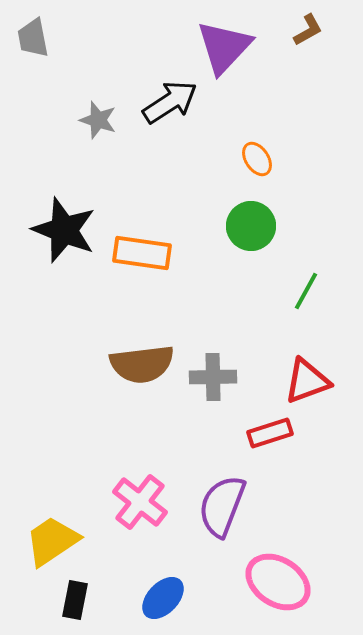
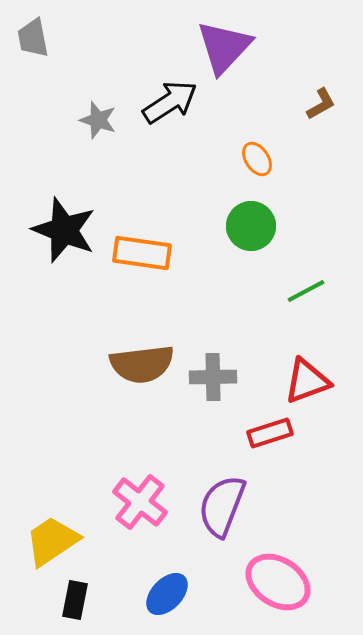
brown L-shape: moved 13 px right, 74 px down
green line: rotated 33 degrees clockwise
blue ellipse: moved 4 px right, 4 px up
